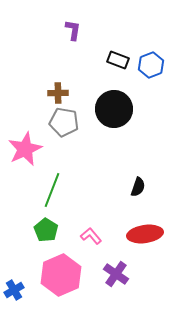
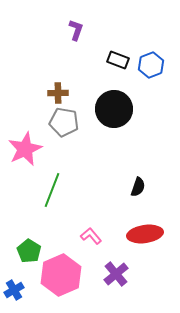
purple L-shape: moved 3 px right; rotated 10 degrees clockwise
green pentagon: moved 17 px left, 21 px down
purple cross: rotated 15 degrees clockwise
